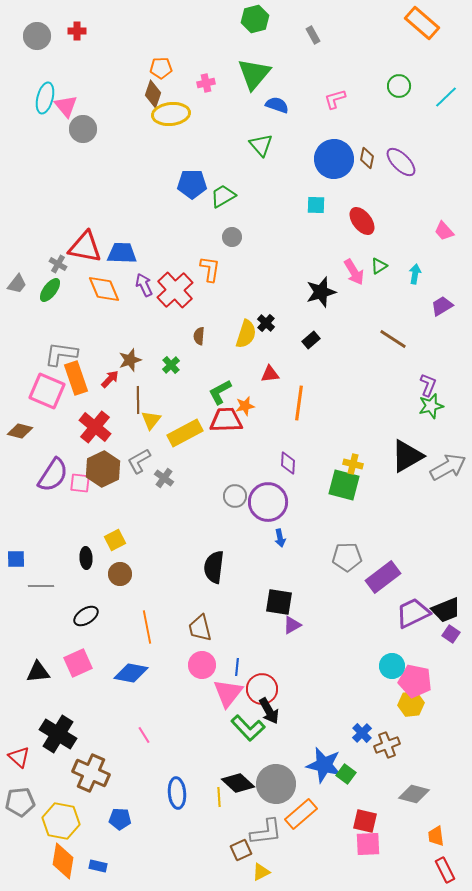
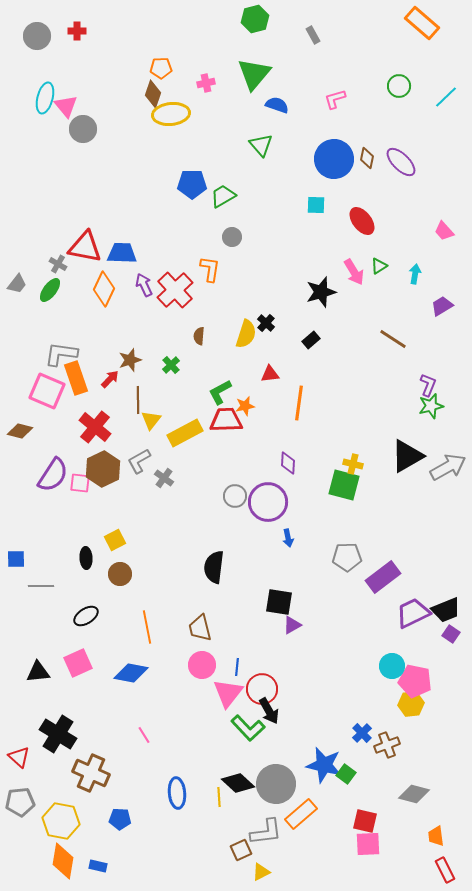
orange diamond at (104, 289): rotated 48 degrees clockwise
blue arrow at (280, 538): moved 8 px right
